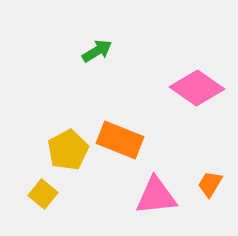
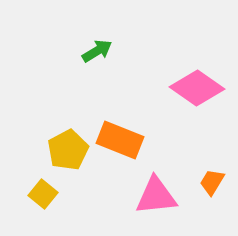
orange trapezoid: moved 2 px right, 2 px up
